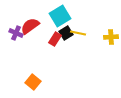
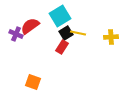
purple cross: moved 1 px down
red rectangle: moved 7 px right, 8 px down
orange square: rotated 21 degrees counterclockwise
